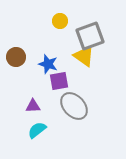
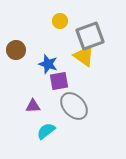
brown circle: moved 7 px up
cyan semicircle: moved 9 px right, 1 px down
